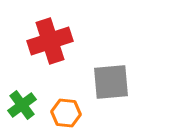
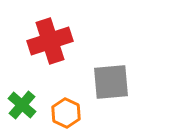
green cross: rotated 12 degrees counterclockwise
orange hexagon: rotated 20 degrees clockwise
